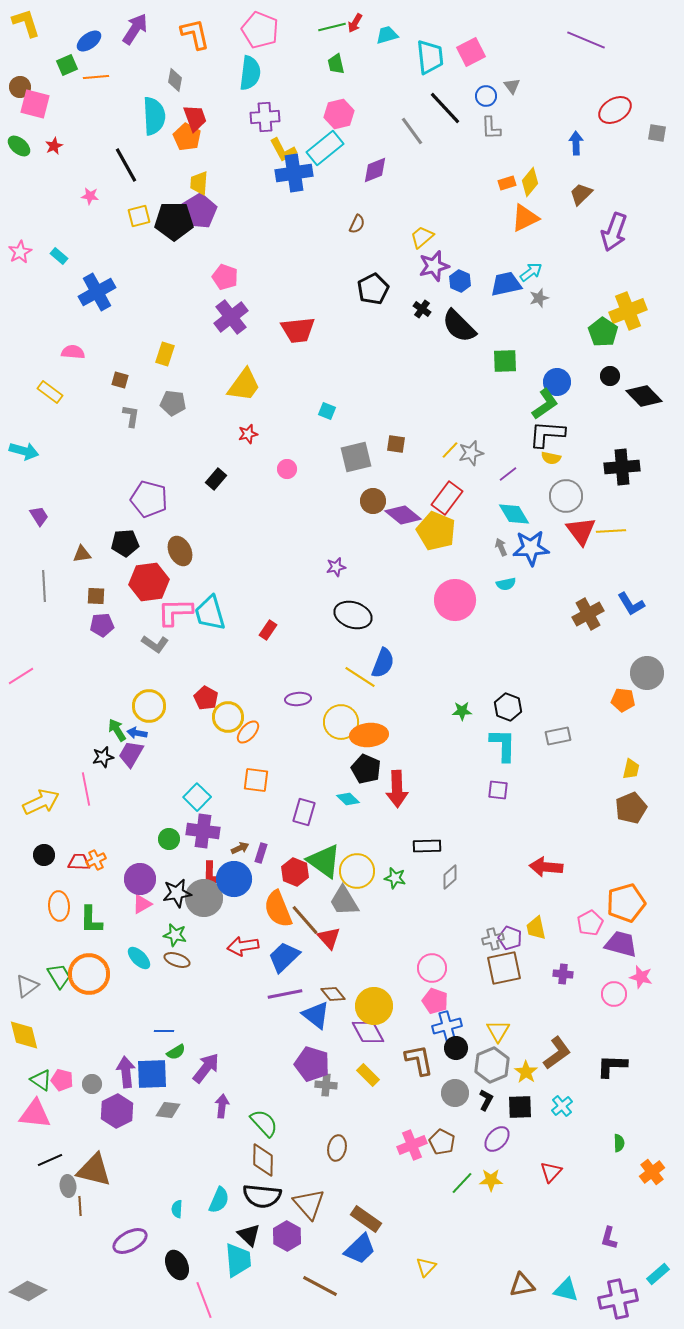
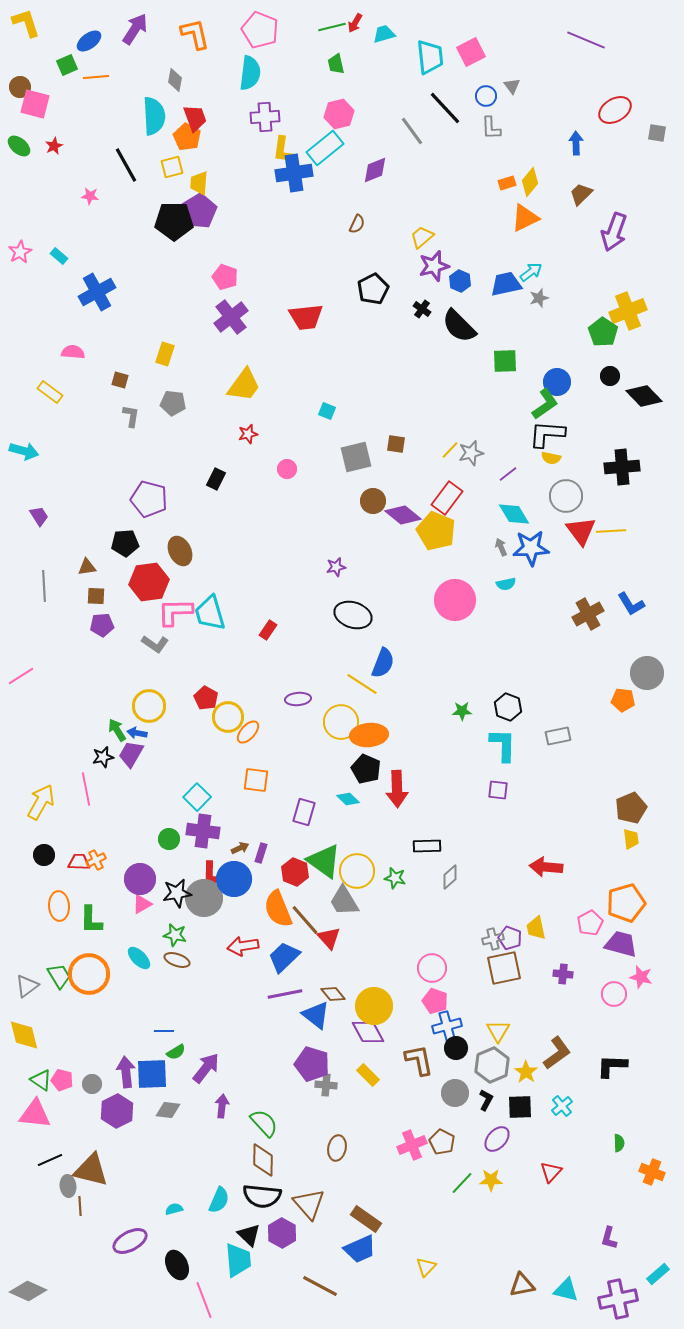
cyan trapezoid at (387, 35): moved 3 px left, 1 px up
yellow L-shape at (283, 150): rotated 36 degrees clockwise
yellow square at (139, 216): moved 33 px right, 49 px up
red trapezoid at (298, 330): moved 8 px right, 13 px up
black rectangle at (216, 479): rotated 15 degrees counterclockwise
brown triangle at (82, 554): moved 5 px right, 13 px down
yellow line at (360, 677): moved 2 px right, 7 px down
yellow trapezoid at (631, 769): moved 70 px down; rotated 20 degrees counterclockwise
yellow arrow at (41, 802): rotated 36 degrees counterclockwise
brown triangle at (94, 1170): moved 3 px left
orange cross at (652, 1172): rotated 30 degrees counterclockwise
cyan semicircle at (177, 1209): moved 3 px left; rotated 72 degrees clockwise
purple hexagon at (287, 1236): moved 5 px left, 3 px up
blue trapezoid at (360, 1249): rotated 20 degrees clockwise
